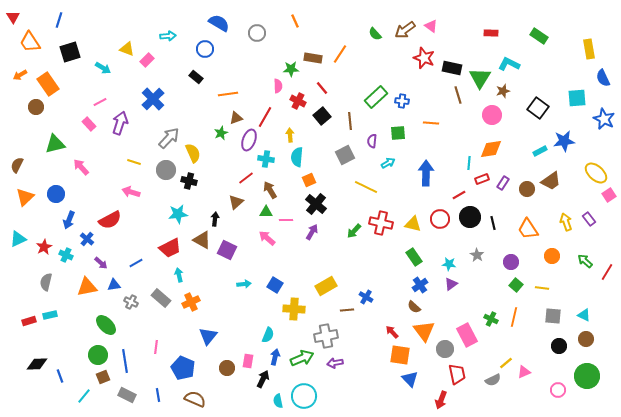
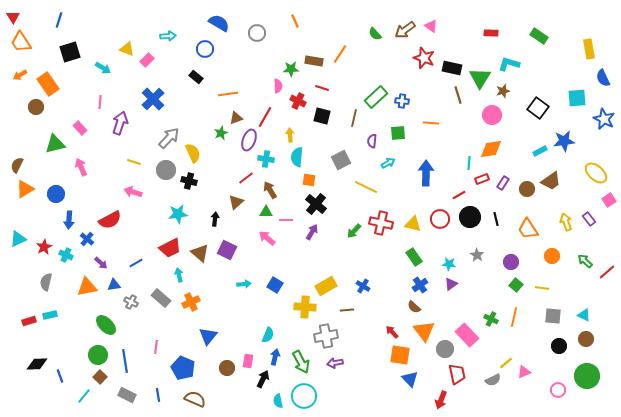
orange trapezoid at (30, 42): moved 9 px left
brown rectangle at (313, 58): moved 1 px right, 3 px down
cyan L-shape at (509, 64): rotated 10 degrees counterclockwise
red line at (322, 88): rotated 32 degrees counterclockwise
pink line at (100, 102): rotated 56 degrees counterclockwise
black square at (322, 116): rotated 36 degrees counterclockwise
brown line at (350, 121): moved 4 px right, 3 px up; rotated 18 degrees clockwise
pink rectangle at (89, 124): moved 9 px left, 4 px down
gray square at (345, 155): moved 4 px left, 5 px down
pink arrow at (81, 167): rotated 18 degrees clockwise
orange square at (309, 180): rotated 32 degrees clockwise
pink arrow at (131, 192): moved 2 px right
pink square at (609, 195): moved 5 px down
orange triangle at (25, 197): moved 8 px up; rotated 12 degrees clockwise
blue arrow at (69, 220): rotated 18 degrees counterclockwise
black line at (493, 223): moved 3 px right, 4 px up
brown triangle at (202, 240): moved 2 px left, 13 px down; rotated 12 degrees clockwise
red line at (607, 272): rotated 18 degrees clockwise
blue cross at (366, 297): moved 3 px left, 11 px up
yellow cross at (294, 309): moved 11 px right, 2 px up
pink rectangle at (467, 335): rotated 15 degrees counterclockwise
green arrow at (302, 358): moved 1 px left, 4 px down; rotated 85 degrees clockwise
brown square at (103, 377): moved 3 px left; rotated 24 degrees counterclockwise
